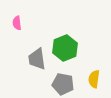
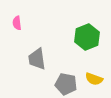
green hexagon: moved 22 px right, 11 px up
yellow semicircle: rotated 78 degrees counterclockwise
gray pentagon: moved 3 px right
